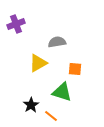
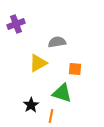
green triangle: moved 1 px down
orange line: rotated 64 degrees clockwise
